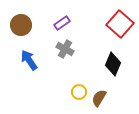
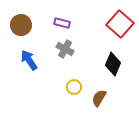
purple rectangle: rotated 49 degrees clockwise
yellow circle: moved 5 px left, 5 px up
